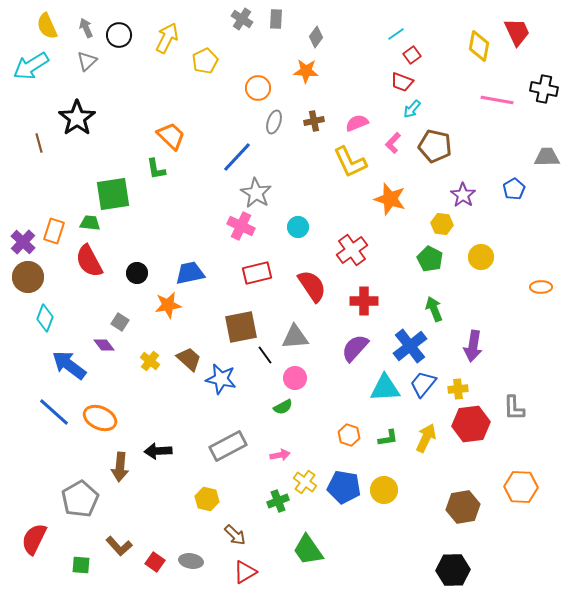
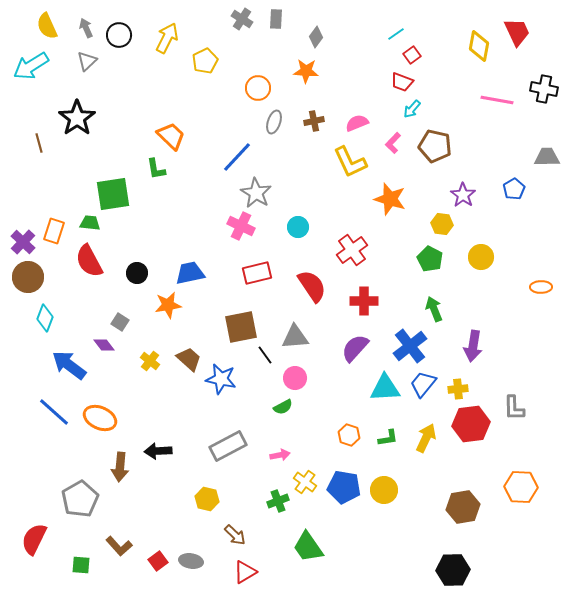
green trapezoid at (308, 550): moved 3 px up
red square at (155, 562): moved 3 px right, 1 px up; rotated 18 degrees clockwise
